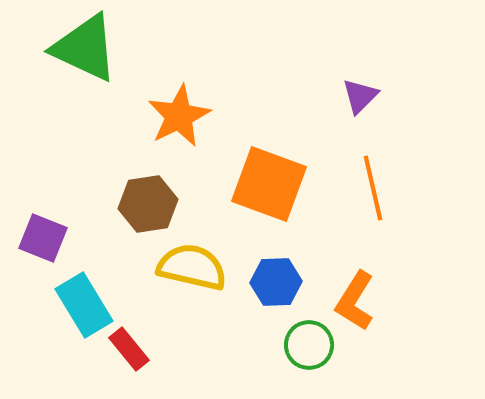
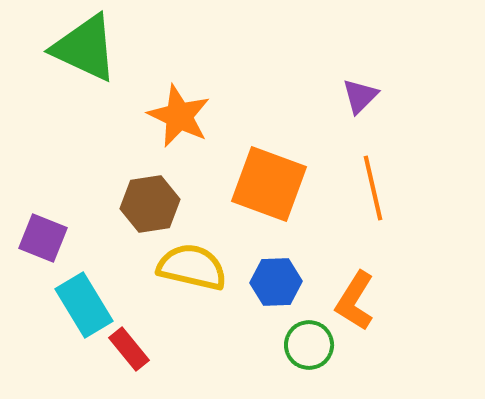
orange star: rotated 20 degrees counterclockwise
brown hexagon: moved 2 px right
